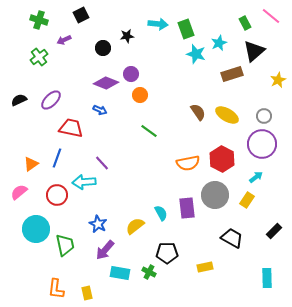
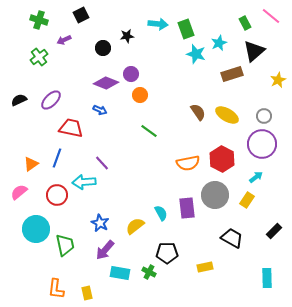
blue star at (98, 224): moved 2 px right, 1 px up
